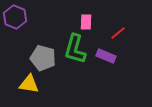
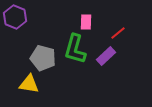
purple rectangle: rotated 66 degrees counterclockwise
